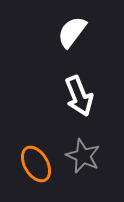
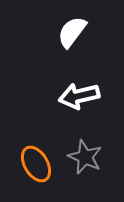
white arrow: rotated 99 degrees clockwise
gray star: moved 2 px right, 1 px down
